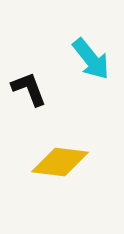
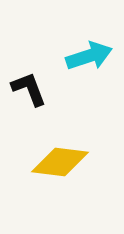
cyan arrow: moved 2 px left, 3 px up; rotated 69 degrees counterclockwise
